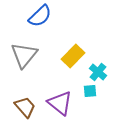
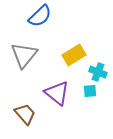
yellow rectangle: moved 1 px right, 1 px up; rotated 15 degrees clockwise
cyan cross: rotated 18 degrees counterclockwise
purple triangle: moved 3 px left, 10 px up
brown trapezoid: moved 7 px down
